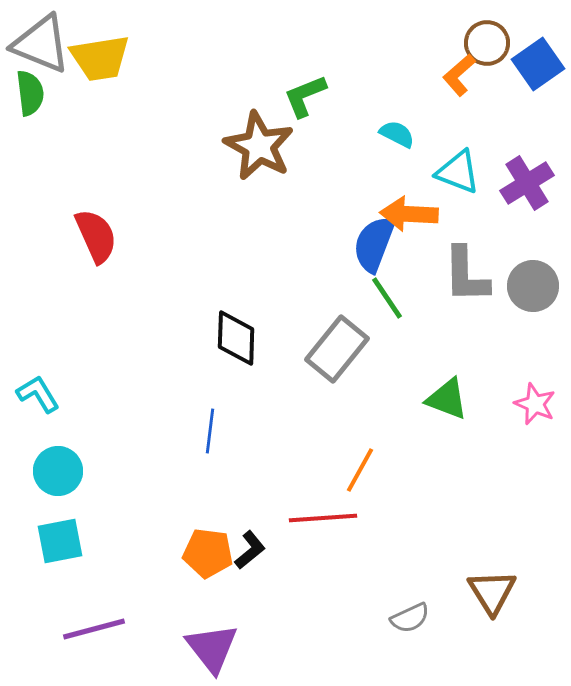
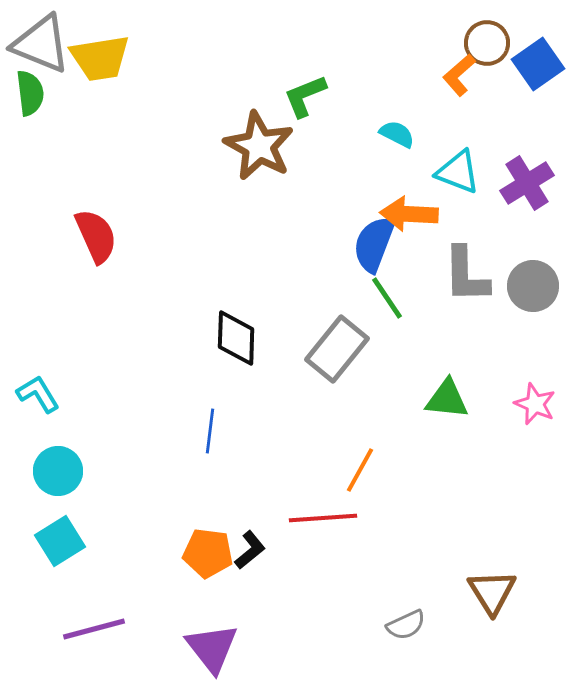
green triangle: rotated 15 degrees counterclockwise
cyan square: rotated 21 degrees counterclockwise
gray semicircle: moved 4 px left, 7 px down
